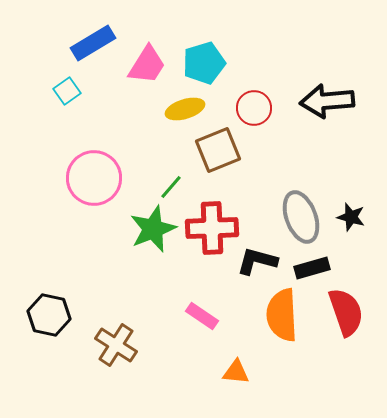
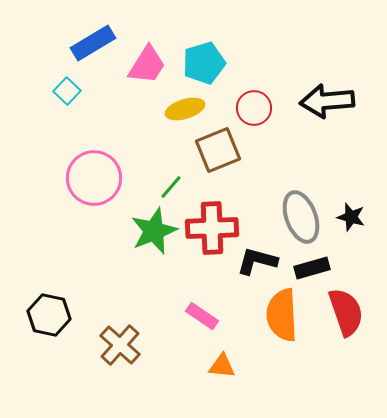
cyan square: rotated 12 degrees counterclockwise
green star: moved 1 px right, 2 px down
brown cross: moved 4 px right; rotated 9 degrees clockwise
orange triangle: moved 14 px left, 6 px up
